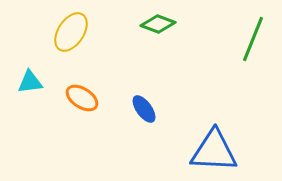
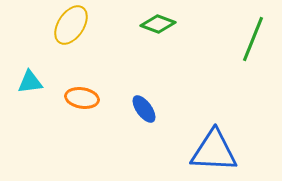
yellow ellipse: moved 7 px up
orange ellipse: rotated 24 degrees counterclockwise
